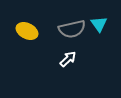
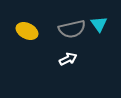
white arrow: rotated 18 degrees clockwise
